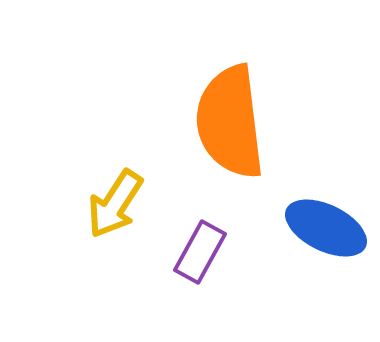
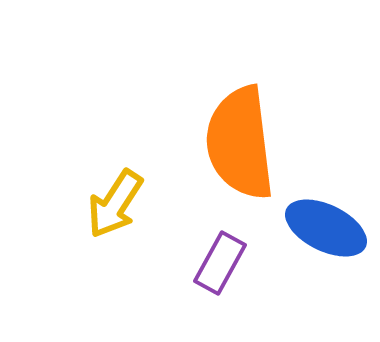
orange semicircle: moved 10 px right, 21 px down
purple rectangle: moved 20 px right, 11 px down
